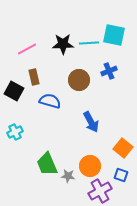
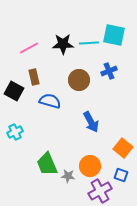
pink line: moved 2 px right, 1 px up
